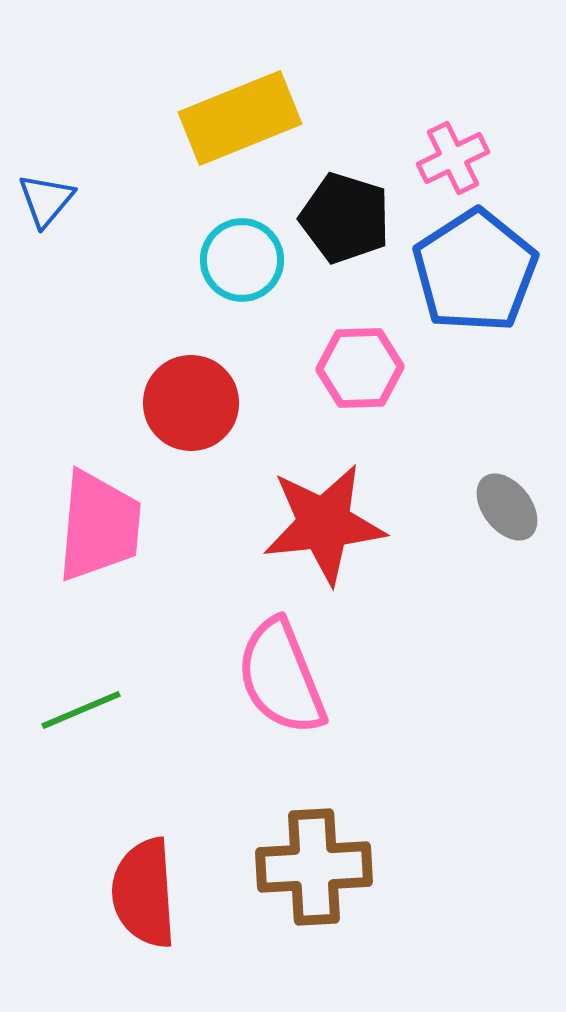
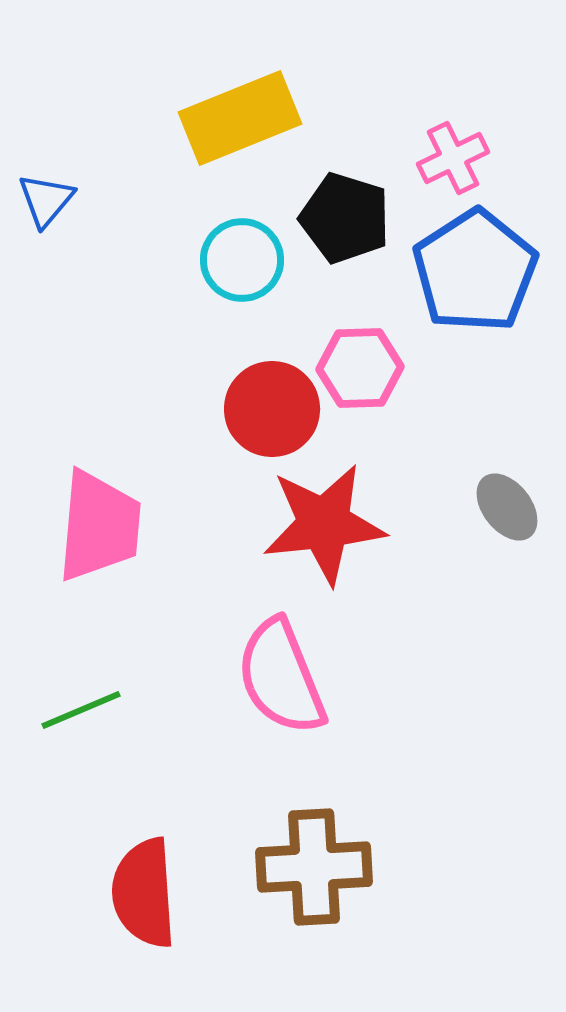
red circle: moved 81 px right, 6 px down
